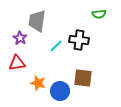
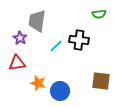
brown square: moved 18 px right, 3 px down
